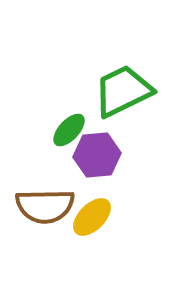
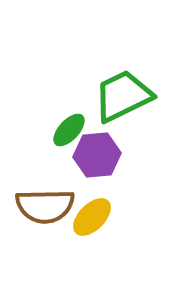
green trapezoid: moved 5 px down
